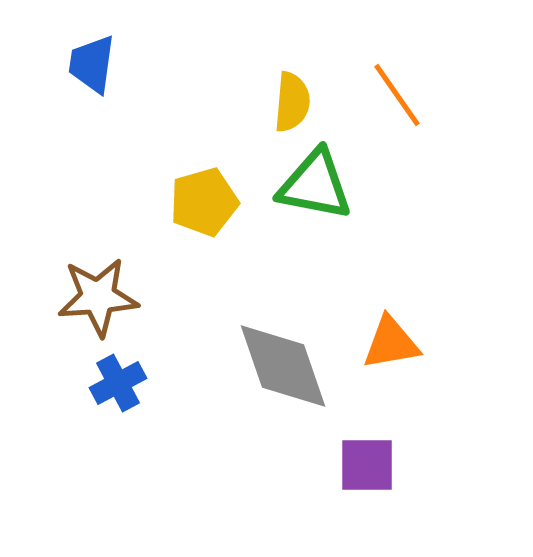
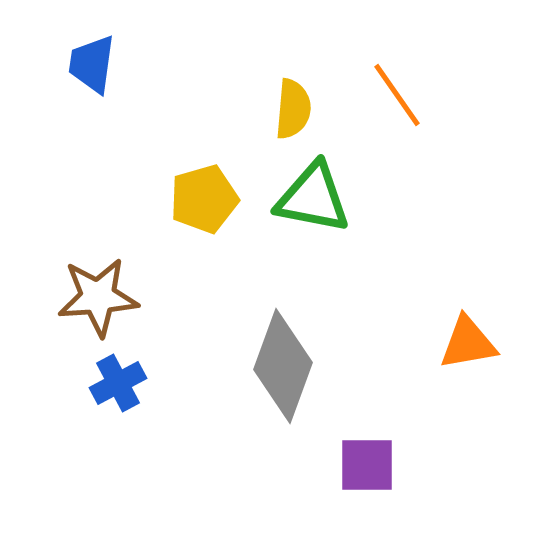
yellow semicircle: moved 1 px right, 7 px down
green triangle: moved 2 px left, 13 px down
yellow pentagon: moved 3 px up
orange triangle: moved 77 px right
gray diamond: rotated 39 degrees clockwise
